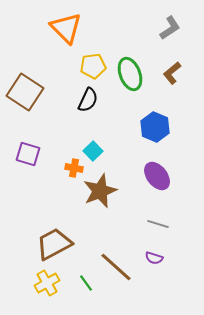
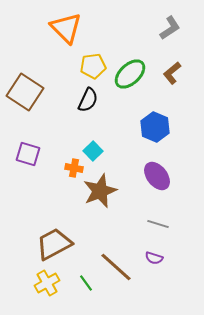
green ellipse: rotated 68 degrees clockwise
